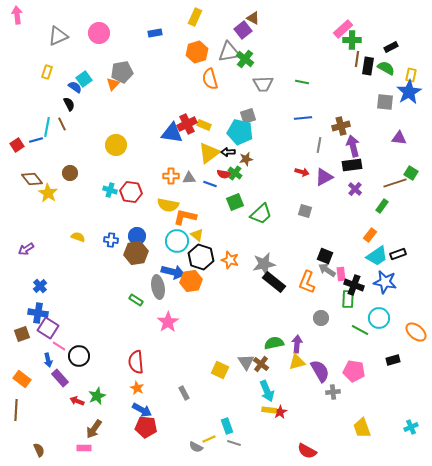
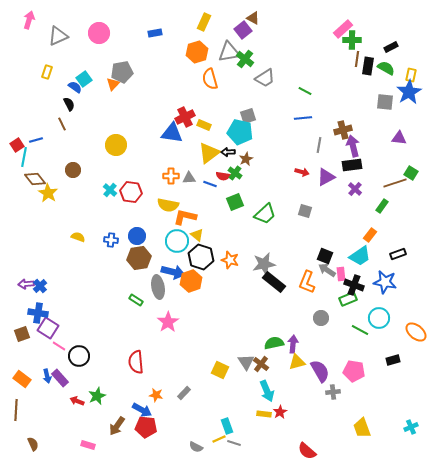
pink arrow at (17, 15): moved 12 px right, 5 px down; rotated 24 degrees clockwise
yellow rectangle at (195, 17): moved 9 px right, 5 px down
green line at (302, 82): moved 3 px right, 9 px down; rotated 16 degrees clockwise
gray trapezoid at (263, 84): moved 2 px right, 6 px up; rotated 30 degrees counterclockwise
red cross at (187, 124): moved 2 px left, 7 px up
brown cross at (341, 126): moved 2 px right, 4 px down
cyan line at (47, 127): moved 23 px left, 30 px down
brown star at (246, 159): rotated 16 degrees counterclockwise
brown circle at (70, 173): moved 3 px right, 3 px up
red semicircle at (224, 174): moved 1 px left, 2 px down
purple triangle at (324, 177): moved 2 px right
brown diamond at (32, 179): moved 3 px right
cyan cross at (110, 190): rotated 24 degrees clockwise
green trapezoid at (261, 214): moved 4 px right
purple arrow at (26, 249): moved 35 px down; rotated 28 degrees clockwise
brown hexagon at (136, 253): moved 3 px right, 5 px down
cyan trapezoid at (377, 256): moved 17 px left
orange hexagon at (191, 281): rotated 10 degrees counterclockwise
green rectangle at (348, 299): rotated 66 degrees clockwise
purple arrow at (297, 344): moved 4 px left
blue arrow at (48, 360): moved 1 px left, 16 px down
orange star at (137, 388): moved 19 px right, 7 px down; rotated 16 degrees counterclockwise
gray rectangle at (184, 393): rotated 72 degrees clockwise
yellow rectangle at (269, 410): moved 5 px left, 4 px down
brown arrow at (94, 429): moved 23 px right, 3 px up
yellow line at (209, 439): moved 10 px right
pink rectangle at (84, 448): moved 4 px right, 3 px up; rotated 16 degrees clockwise
brown semicircle at (39, 450): moved 6 px left, 6 px up
red semicircle at (307, 451): rotated 12 degrees clockwise
